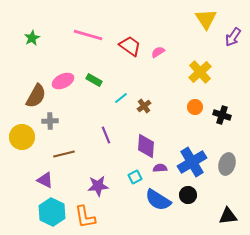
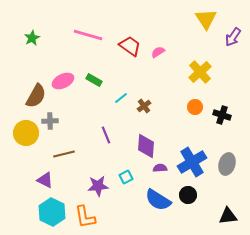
yellow circle: moved 4 px right, 4 px up
cyan square: moved 9 px left
